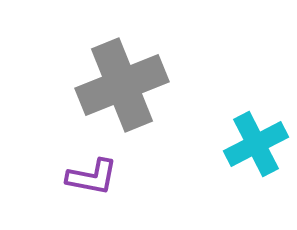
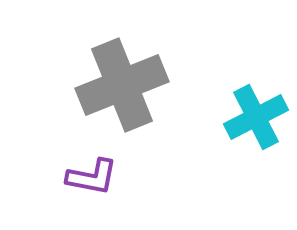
cyan cross: moved 27 px up
